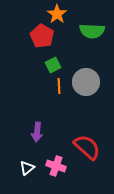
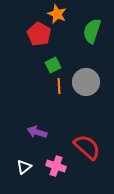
orange star: rotated 12 degrees counterclockwise
green semicircle: rotated 105 degrees clockwise
red pentagon: moved 3 px left, 2 px up
purple arrow: rotated 102 degrees clockwise
white triangle: moved 3 px left, 1 px up
